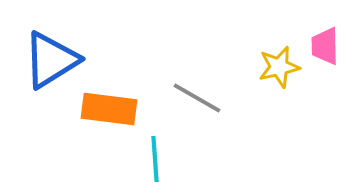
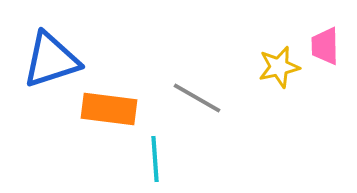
blue triangle: rotated 14 degrees clockwise
